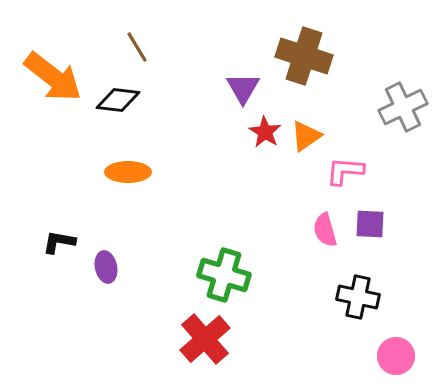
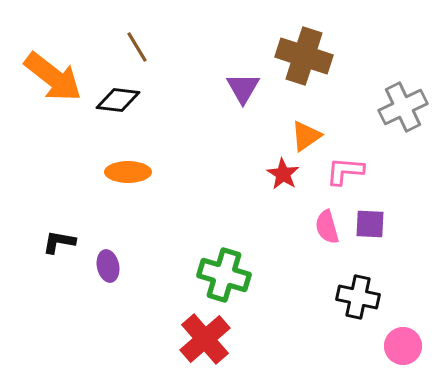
red star: moved 18 px right, 42 px down
pink semicircle: moved 2 px right, 3 px up
purple ellipse: moved 2 px right, 1 px up
pink circle: moved 7 px right, 10 px up
